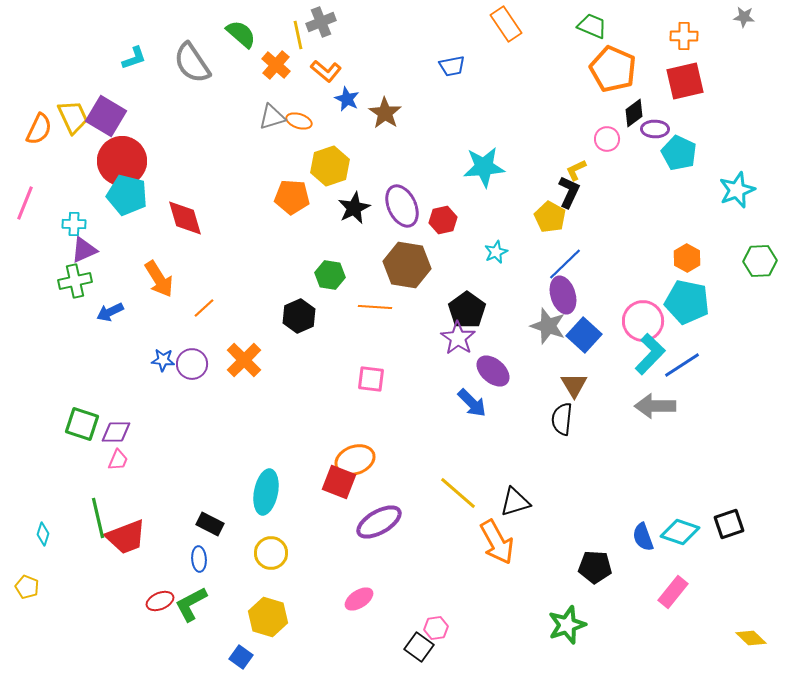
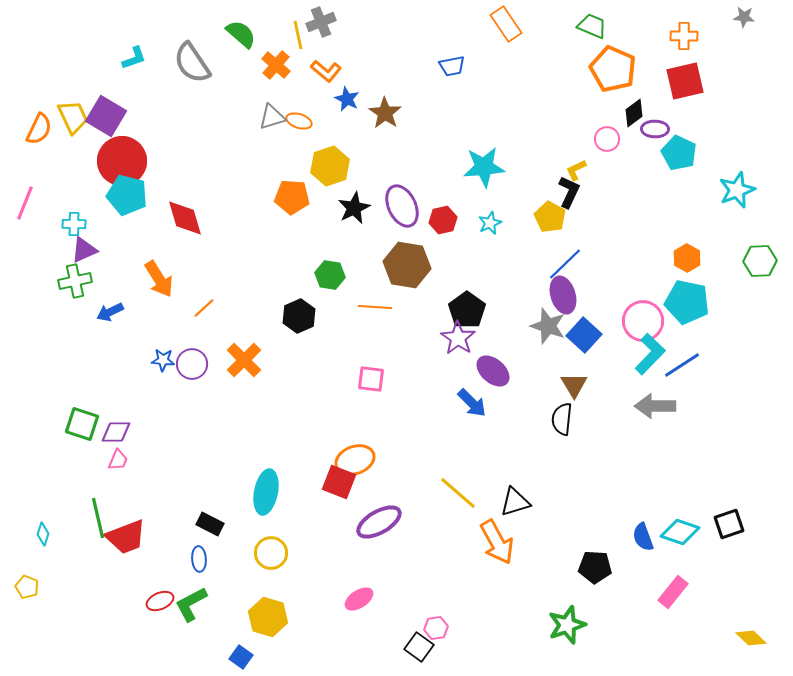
cyan star at (496, 252): moved 6 px left, 29 px up
